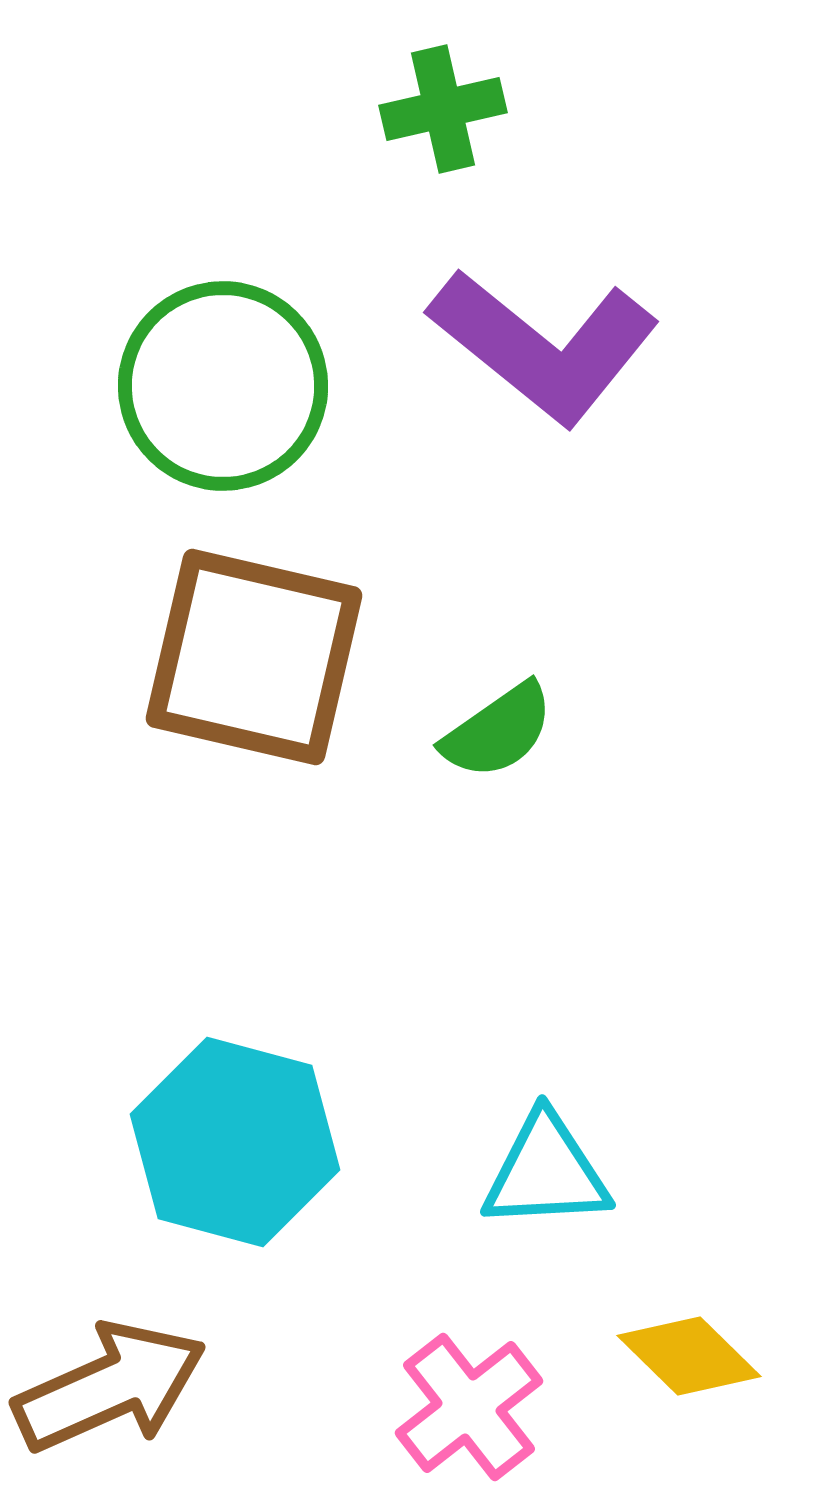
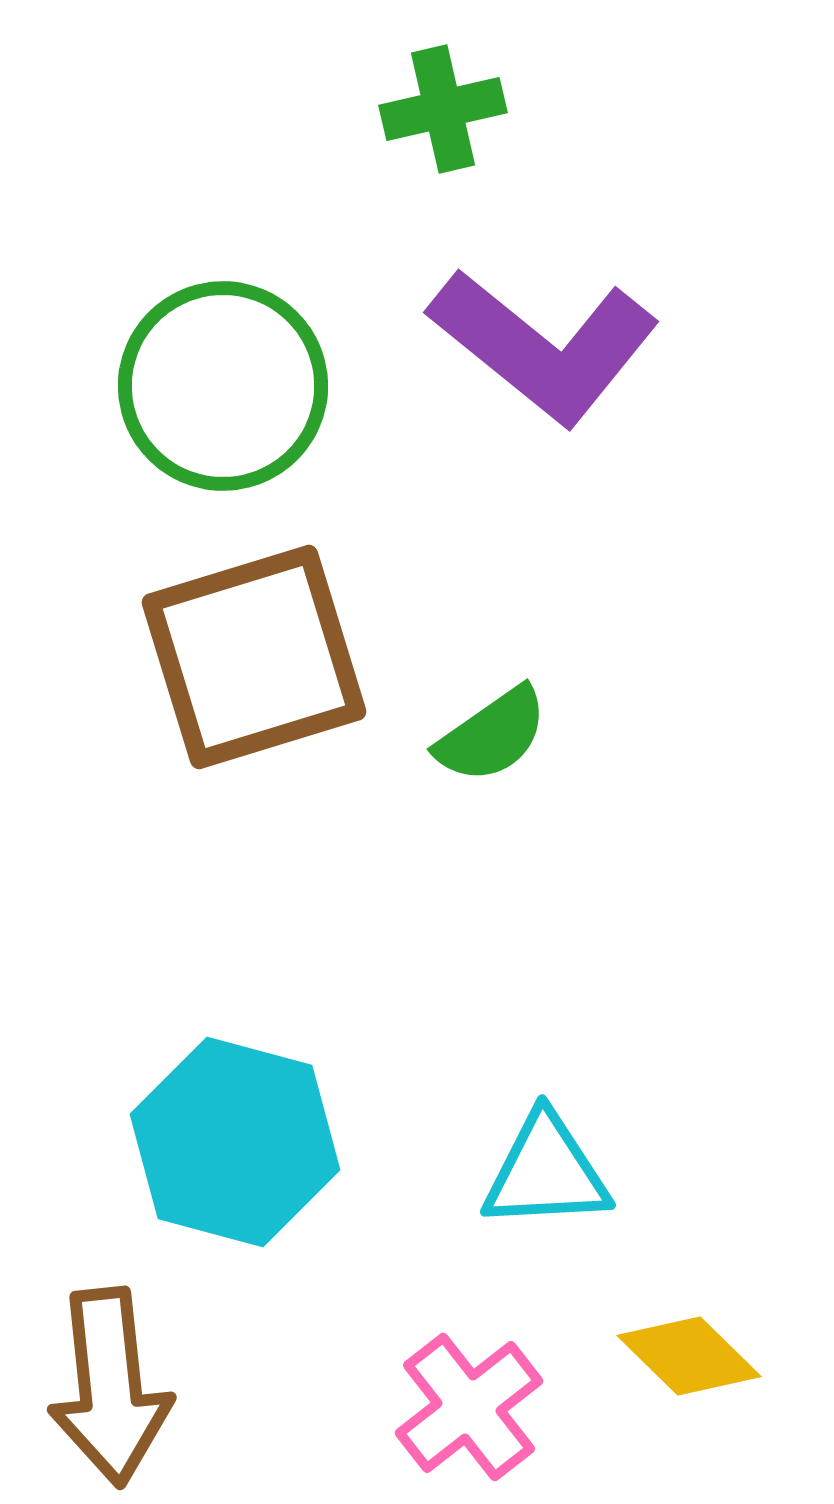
brown square: rotated 30 degrees counterclockwise
green semicircle: moved 6 px left, 4 px down
brown arrow: rotated 108 degrees clockwise
